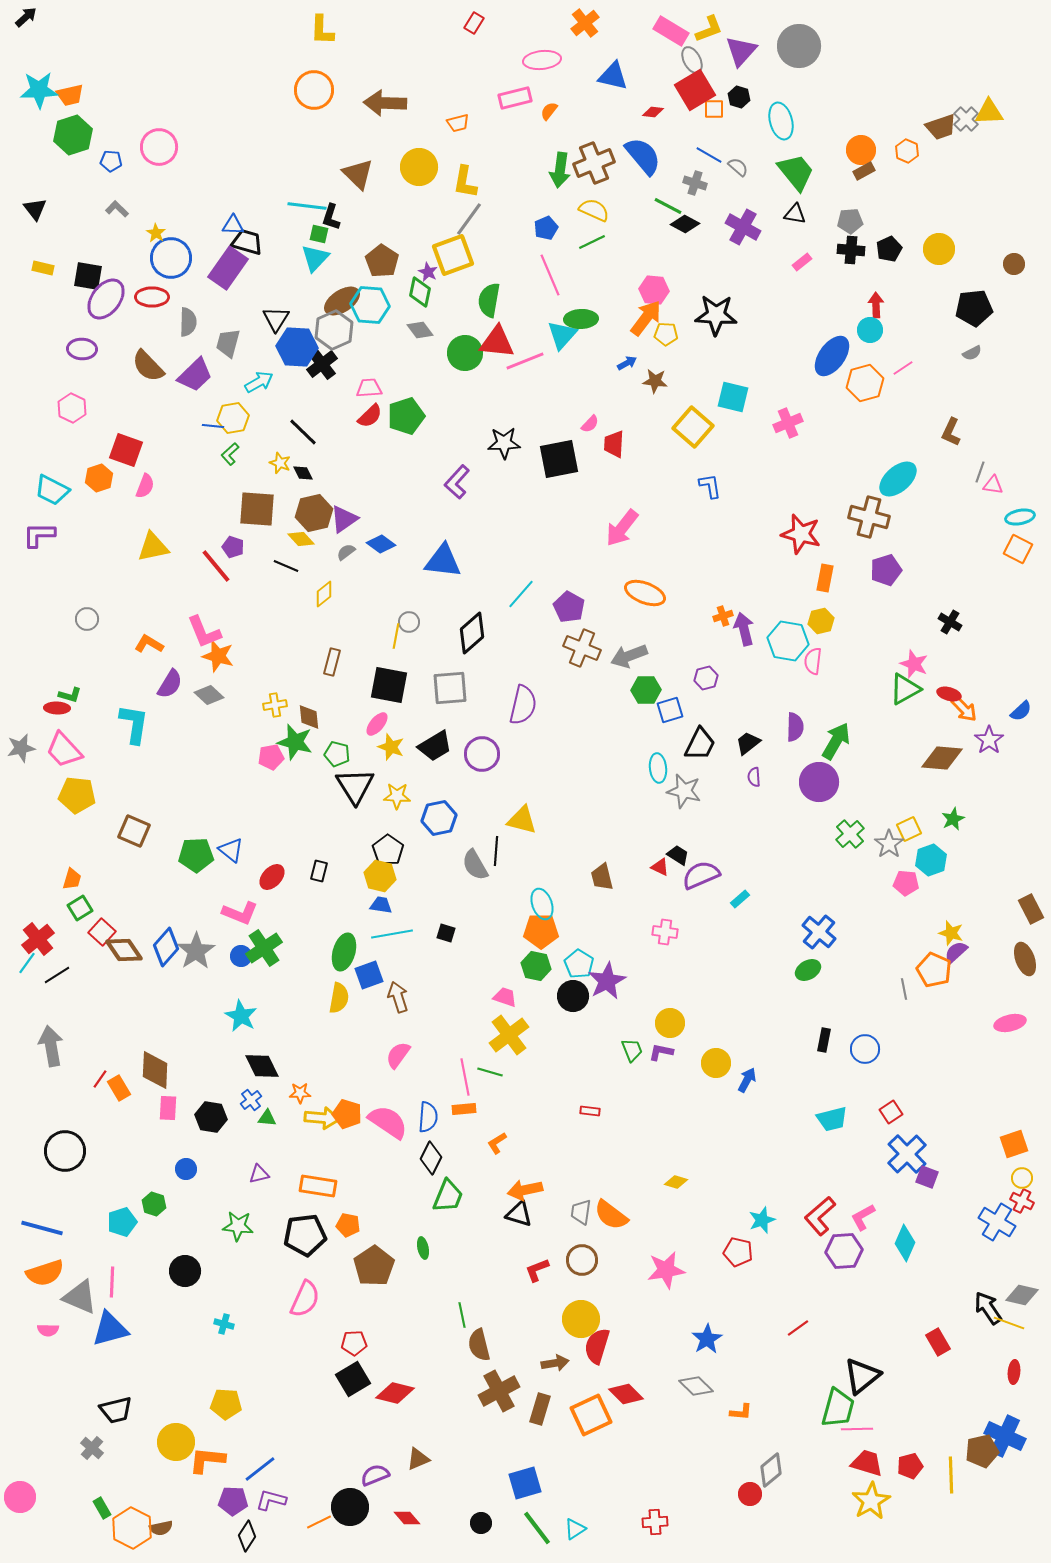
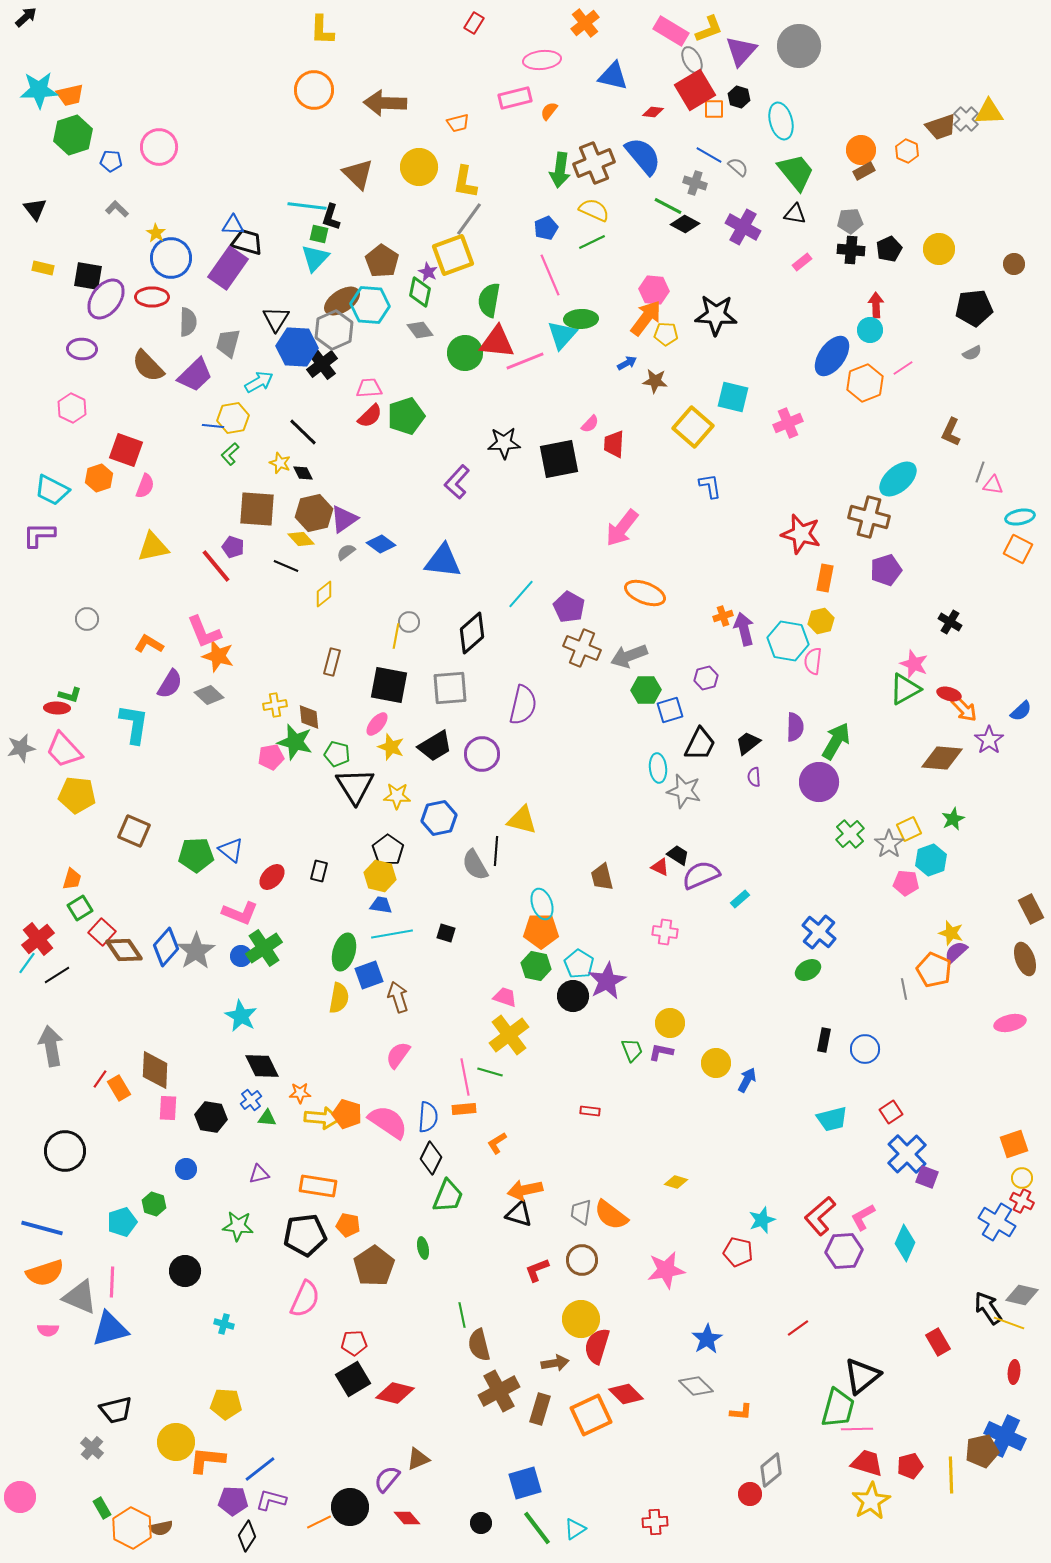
orange hexagon at (865, 383): rotated 6 degrees counterclockwise
purple semicircle at (375, 1475): moved 12 px right, 4 px down; rotated 28 degrees counterclockwise
